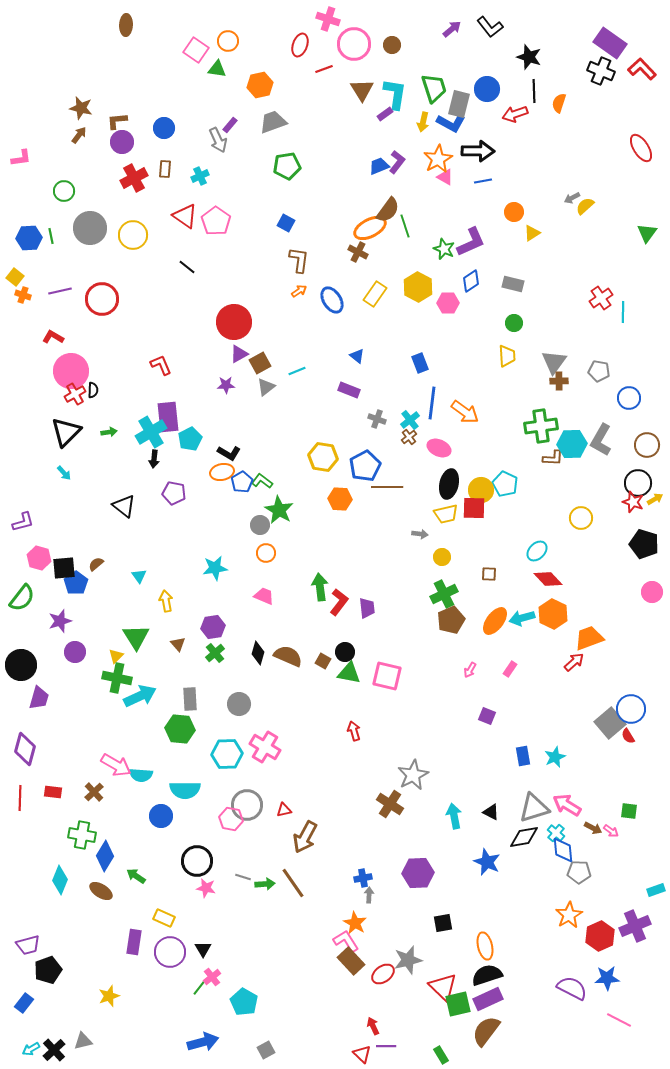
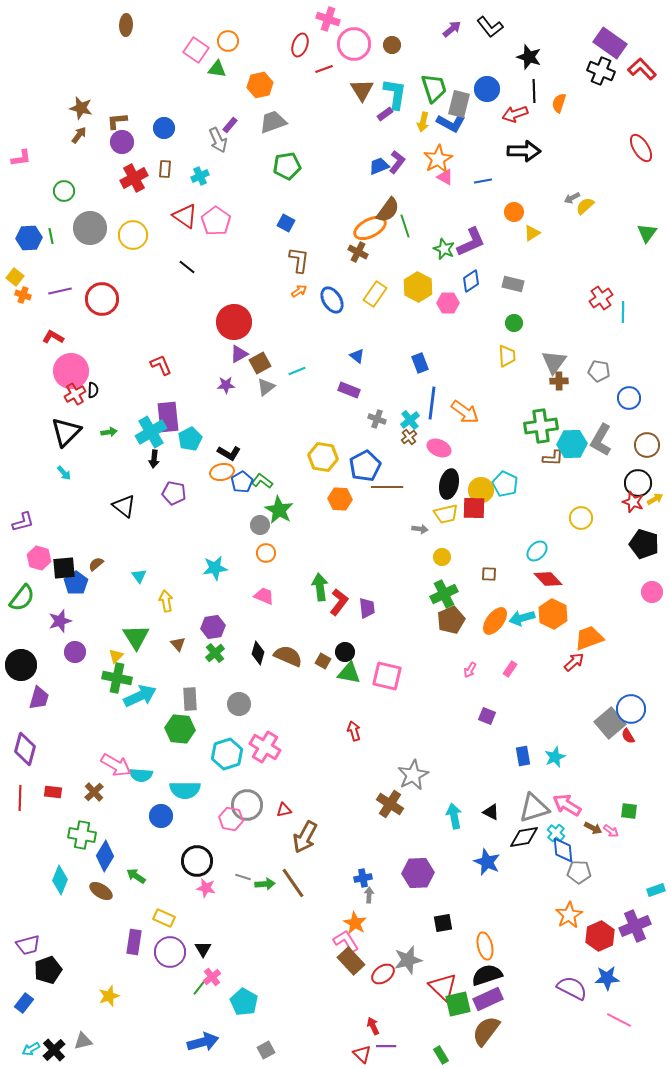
black arrow at (478, 151): moved 46 px right
gray arrow at (420, 534): moved 5 px up
cyan hexagon at (227, 754): rotated 16 degrees counterclockwise
